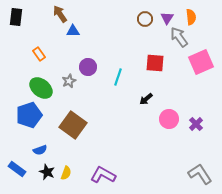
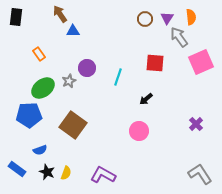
purple circle: moved 1 px left, 1 px down
green ellipse: moved 2 px right; rotated 75 degrees counterclockwise
blue pentagon: rotated 15 degrees clockwise
pink circle: moved 30 px left, 12 px down
